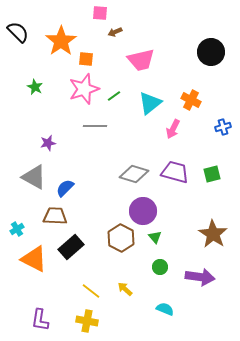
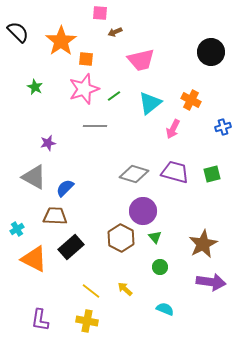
brown star: moved 10 px left, 10 px down; rotated 12 degrees clockwise
purple arrow: moved 11 px right, 5 px down
